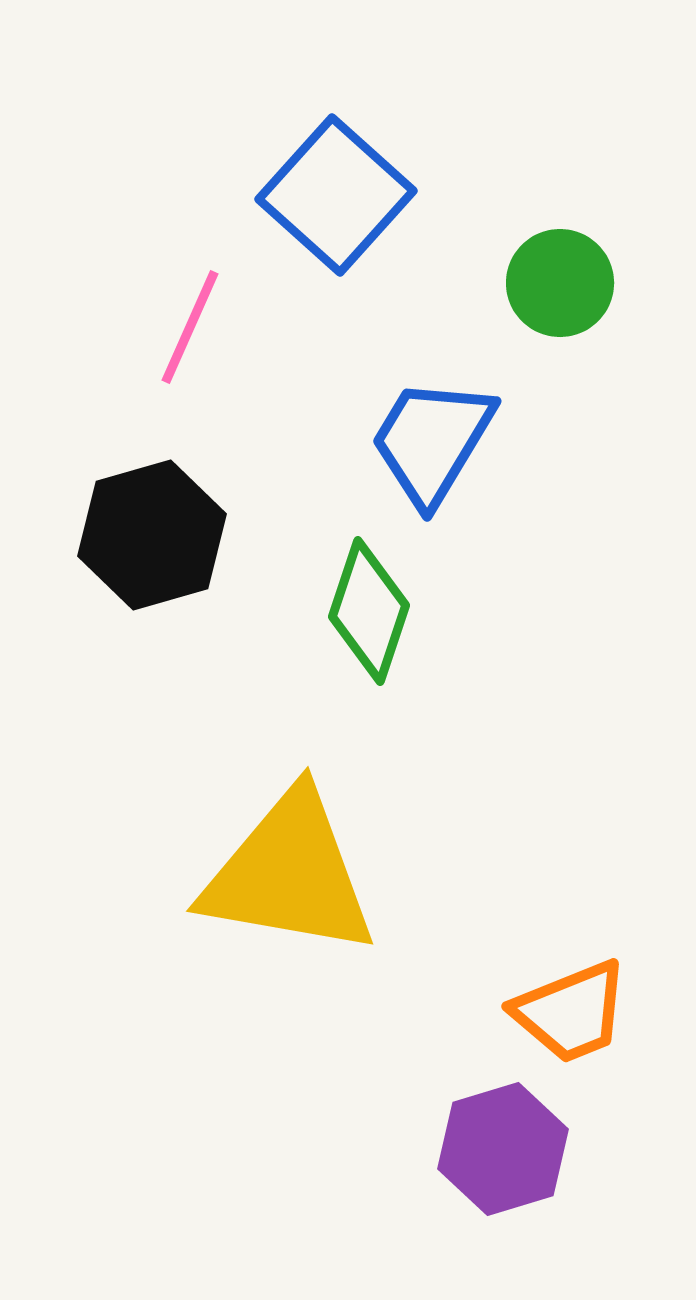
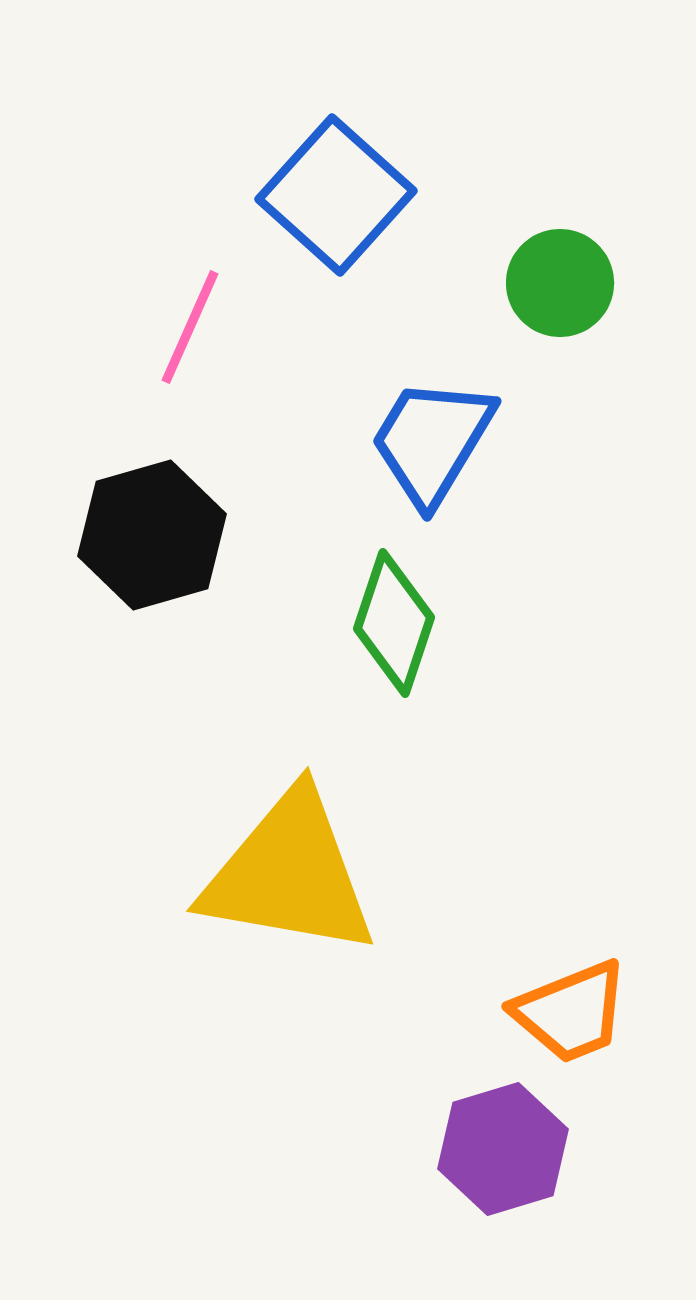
green diamond: moved 25 px right, 12 px down
